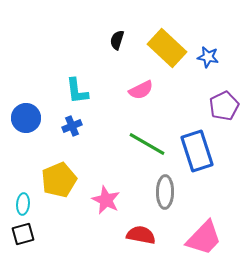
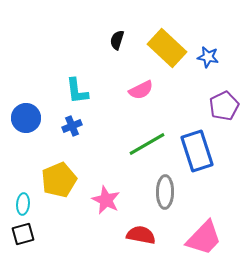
green line: rotated 60 degrees counterclockwise
